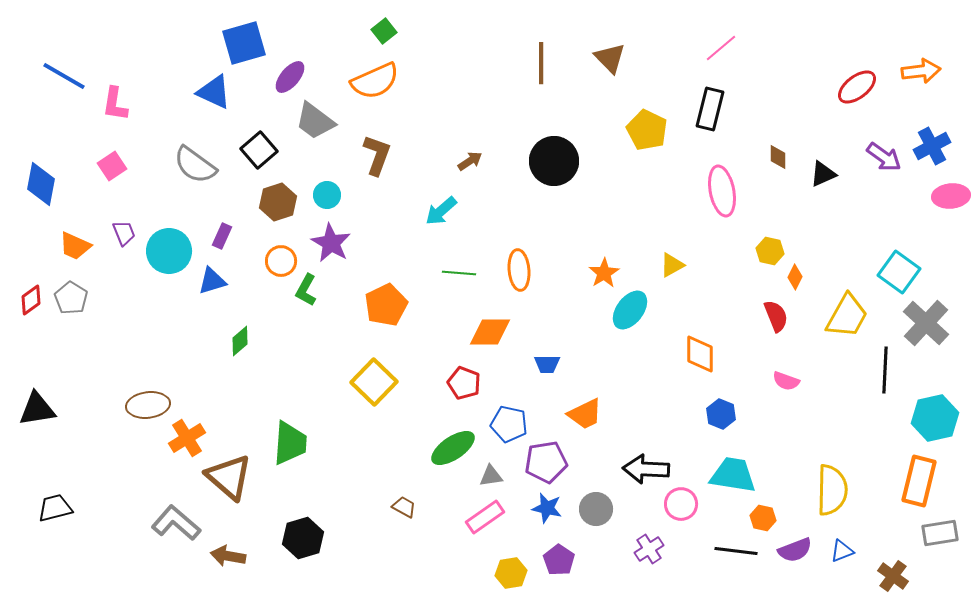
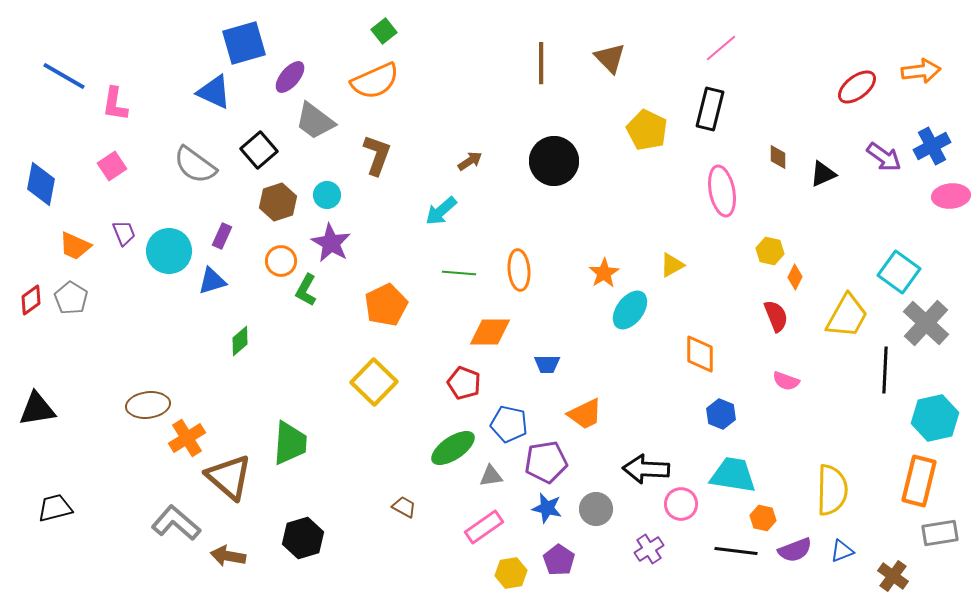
pink rectangle at (485, 517): moved 1 px left, 10 px down
